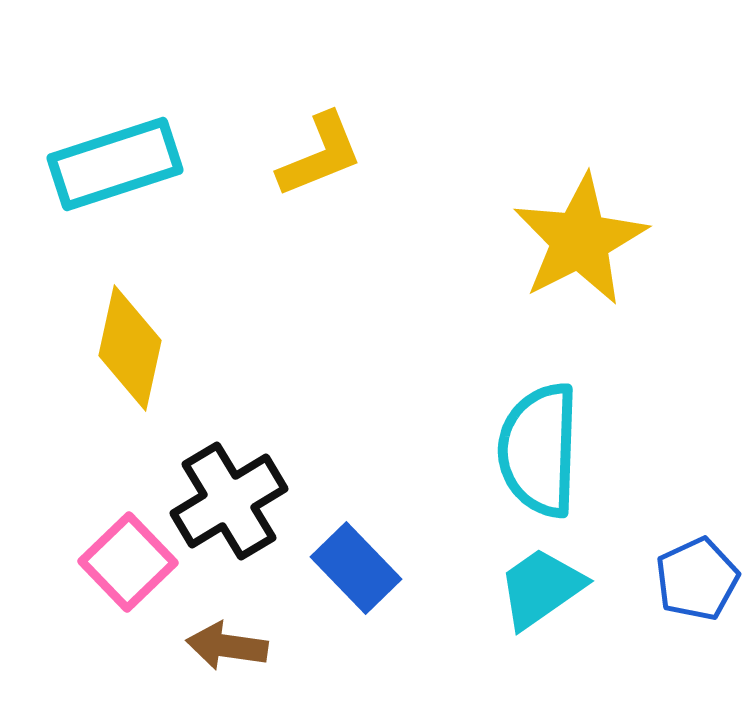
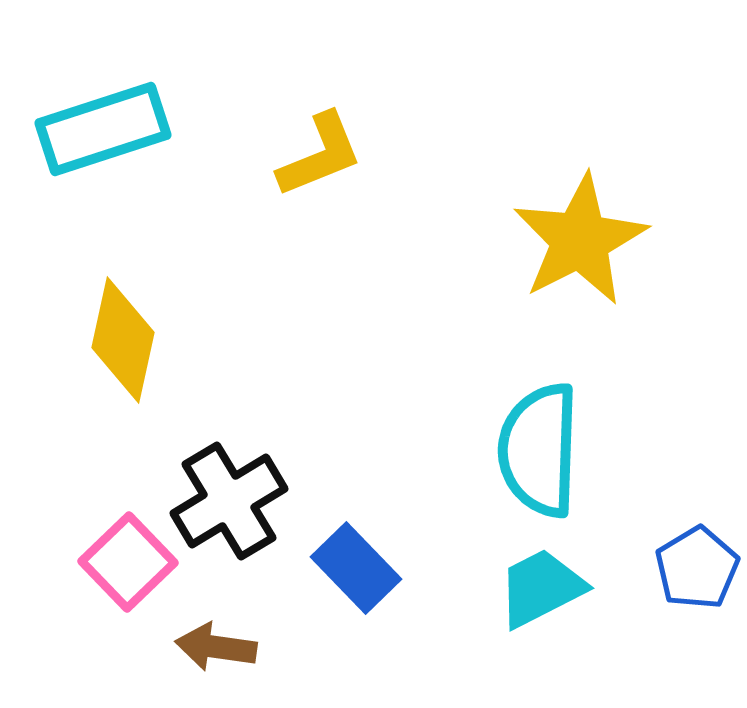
cyan rectangle: moved 12 px left, 35 px up
yellow diamond: moved 7 px left, 8 px up
blue pentagon: moved 11 px up; rotated 6 degrees counterclockwise
cyan trapezoid: rotated 8 degrees clockwise
brown arrow: moved 11 px left, 1 px down
